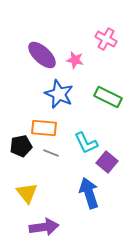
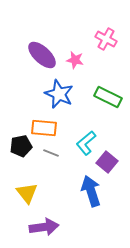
cyan L-shape: rotated 75 degrees clockwise
blue arrow: moved 2 px right, 2 px up
